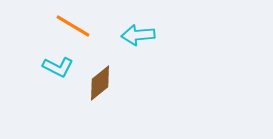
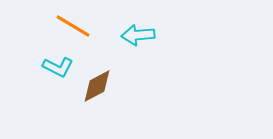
brown diamond: moved 3 px left, 3 px down; rotated 12 degrees clockwise
